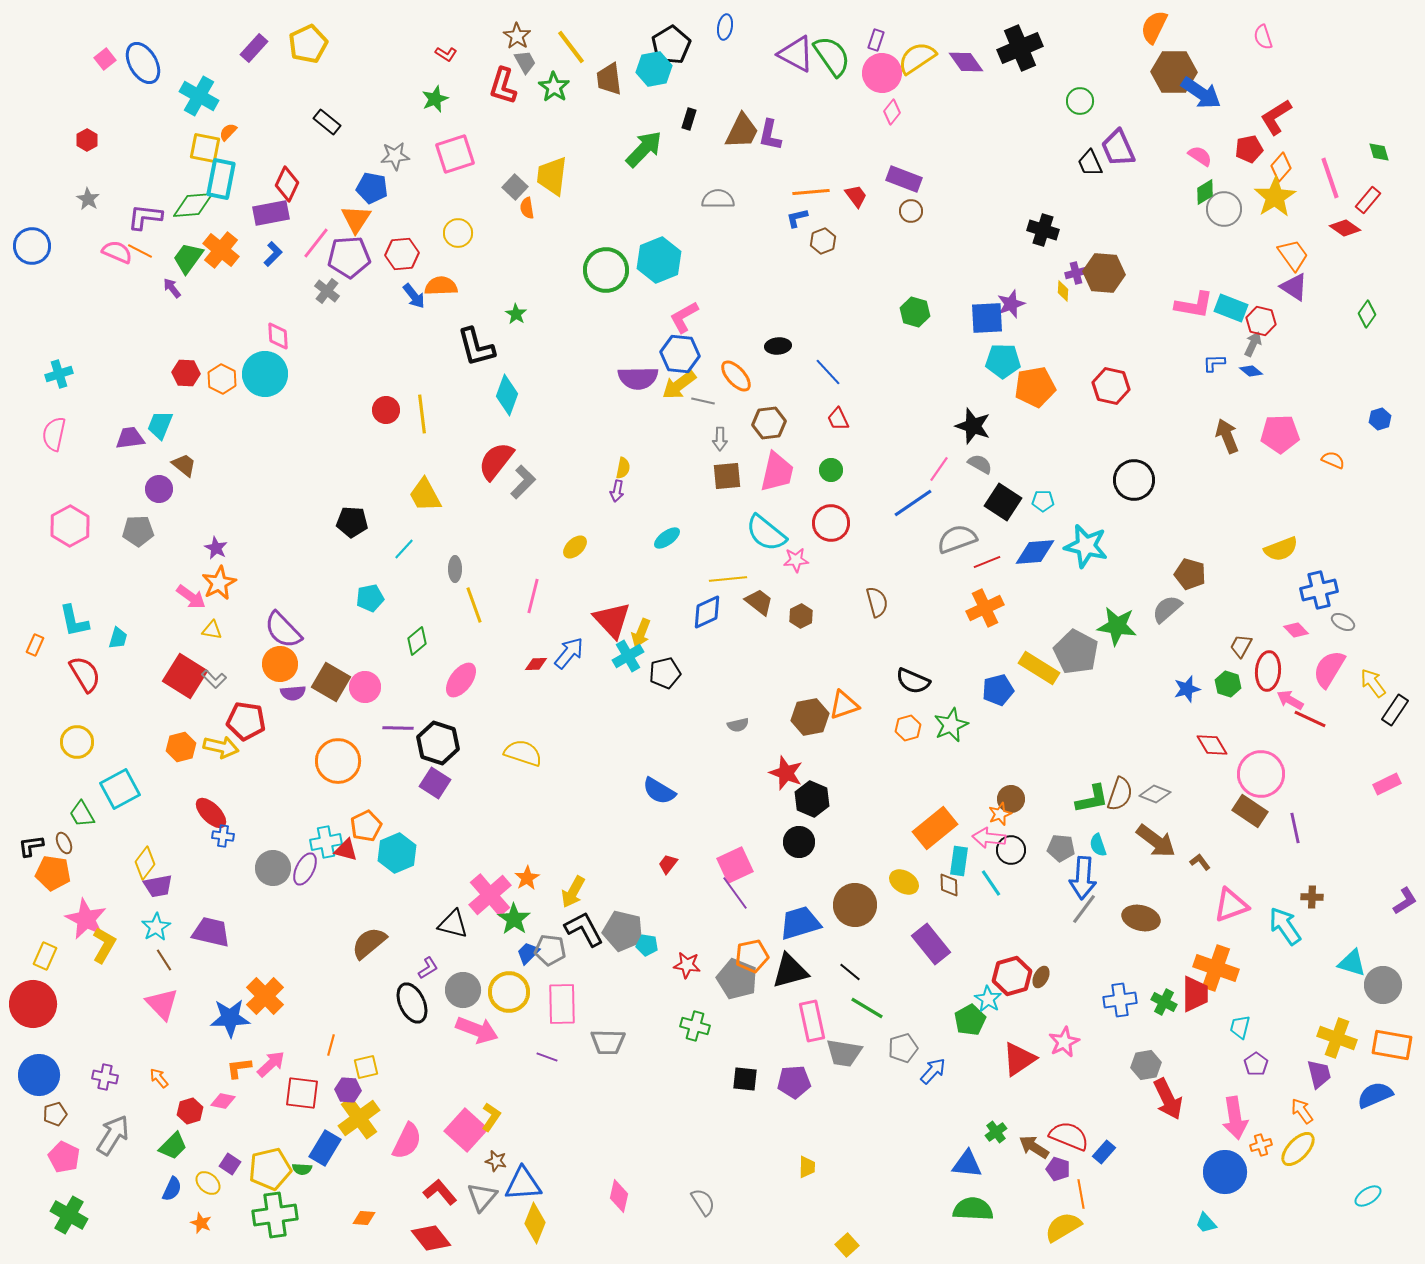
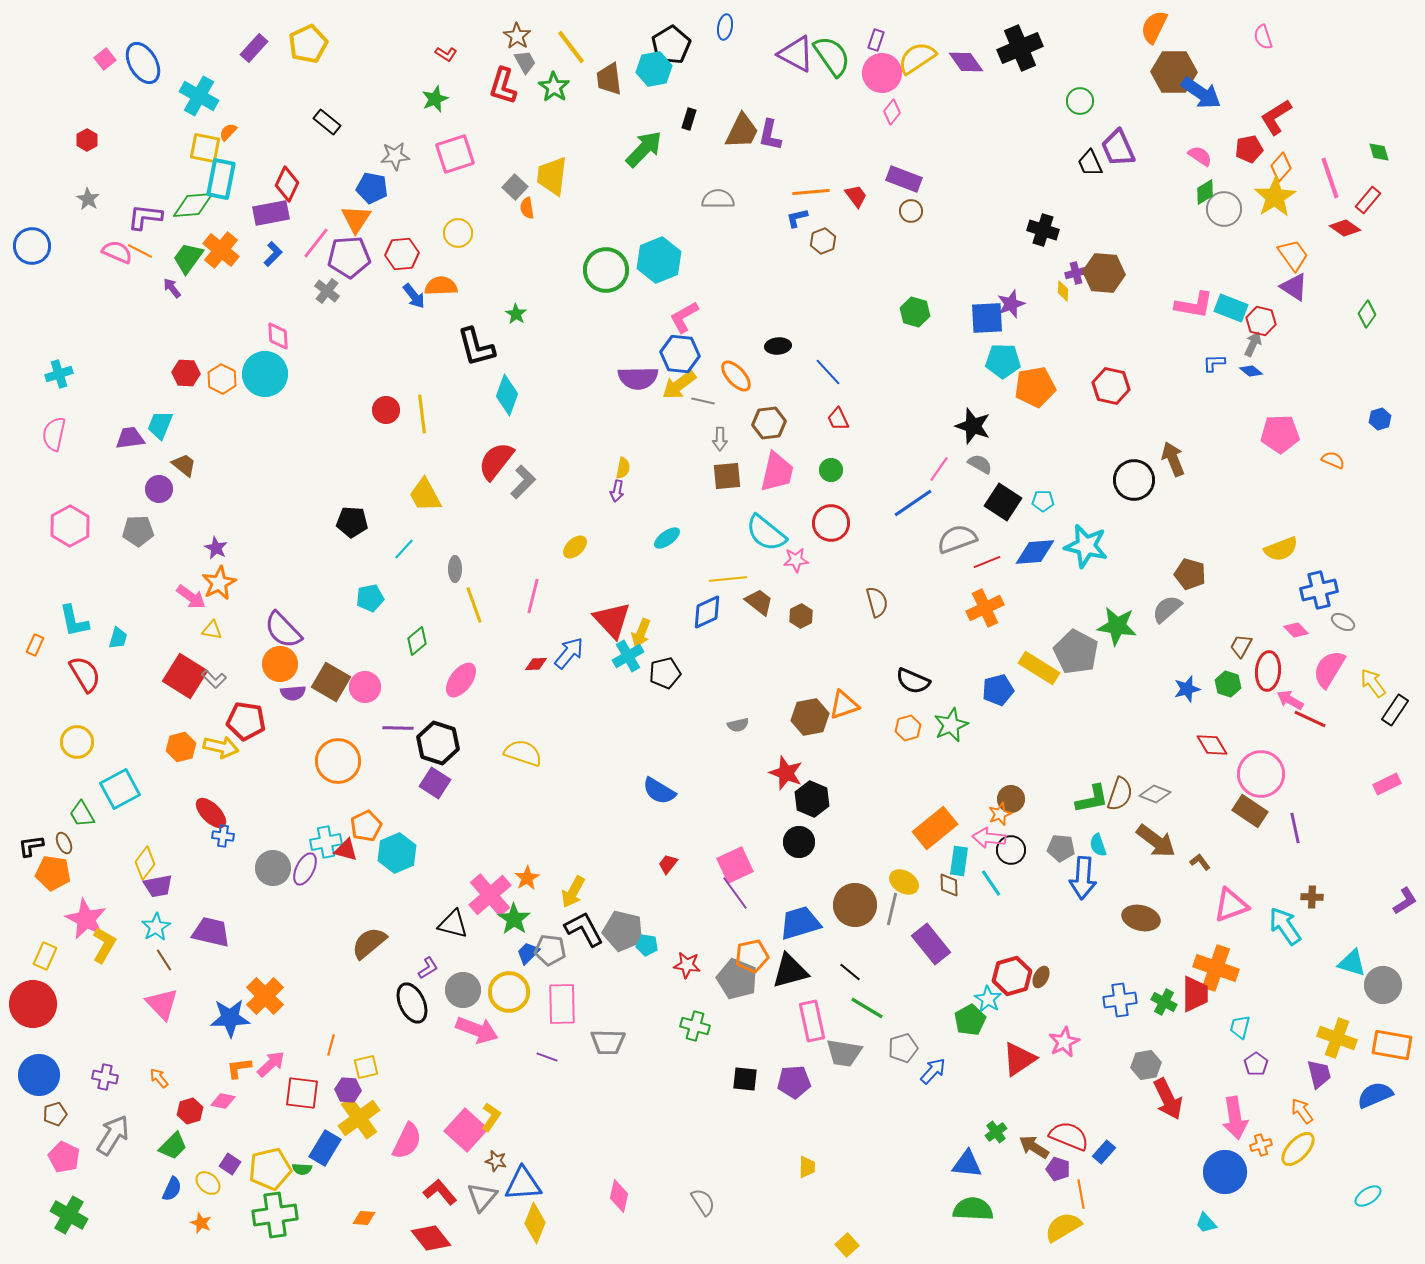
brown arrow at (1227, 436): moved 54 px left, 23 px down
gray line at (1084, 909): moved 192 px left; rotated 24 degrees counterclockwise
